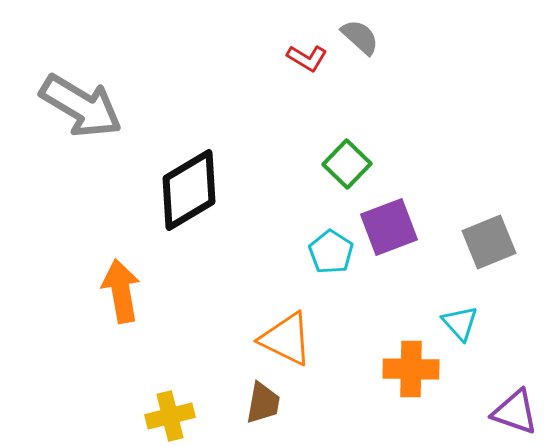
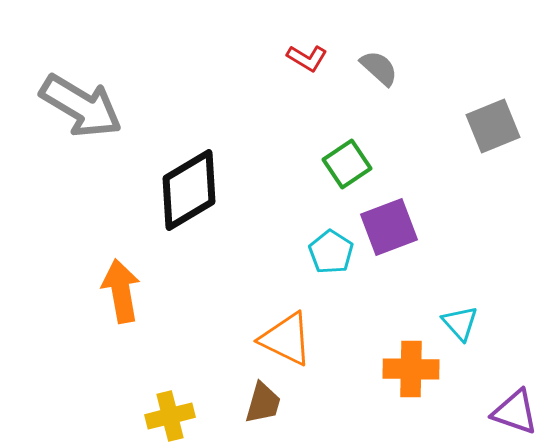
gray semicircle: moved 19 px right, 31 px down
green square: rotated 12 degrees clockwise
gray square: moved 4 px right, 116 px up
brown trapezoid: rotated 6 degrees clockwise
